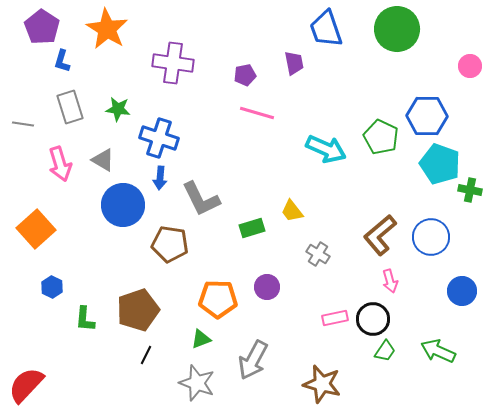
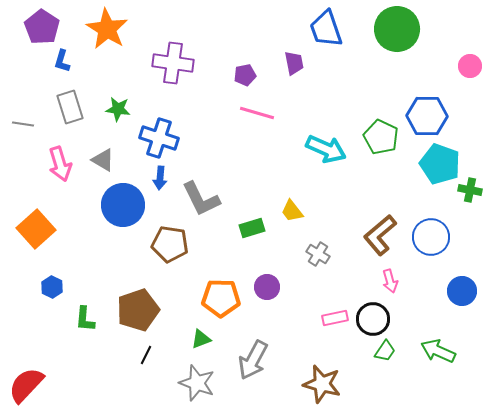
orange pentagon at (218, 299): moved 3 px right, 1 px up
